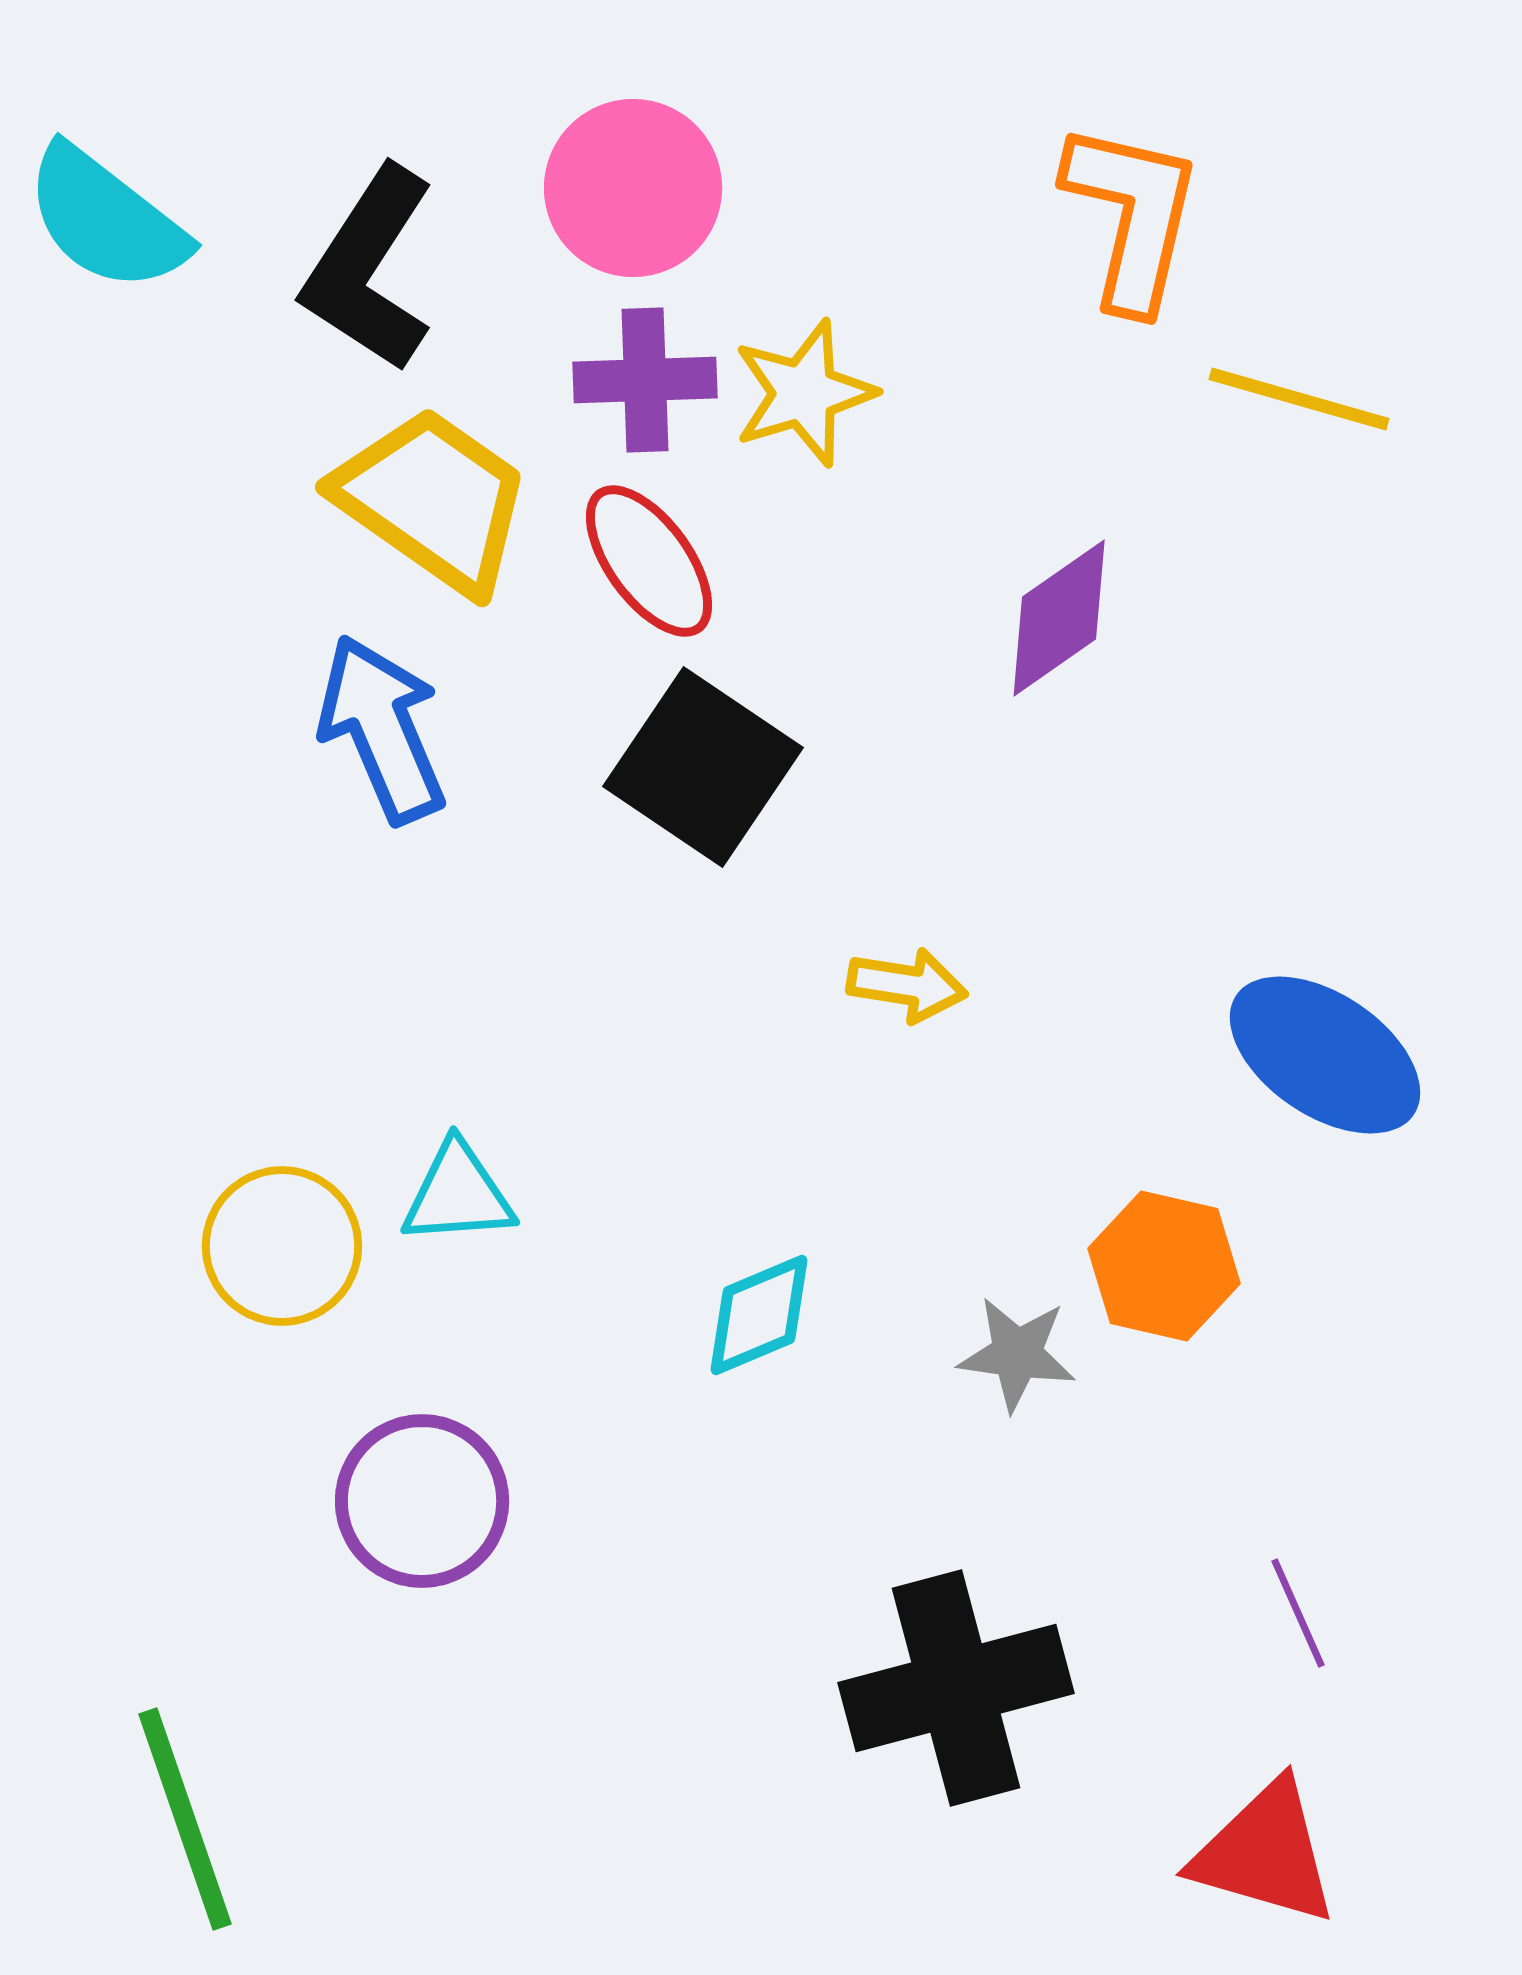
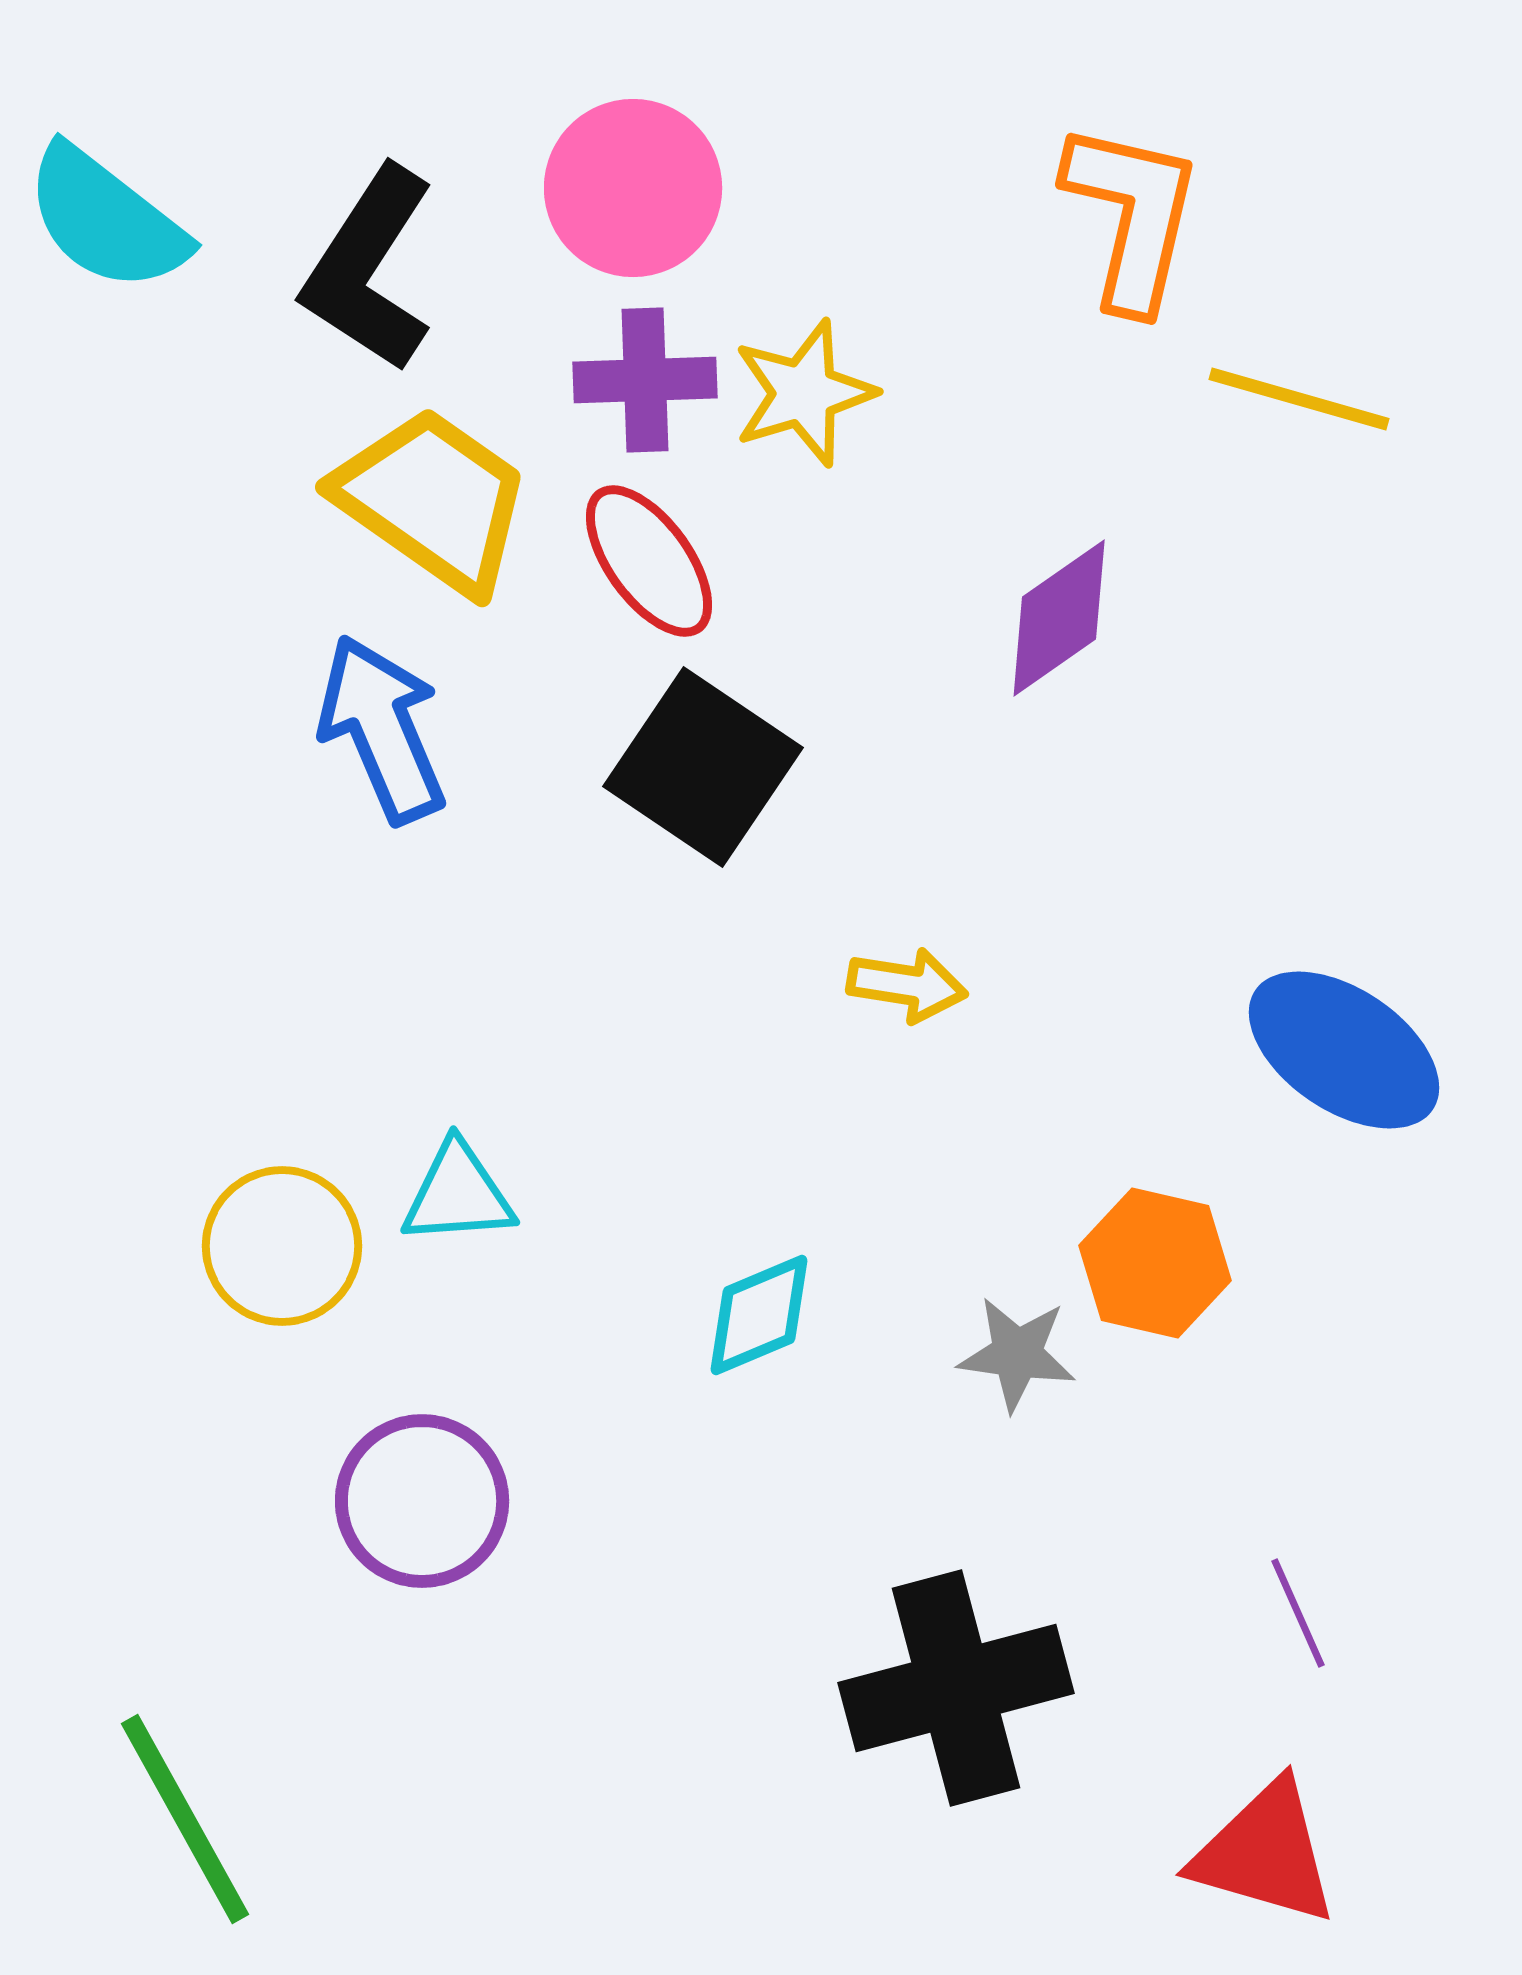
blue ellipse: moved 19 px right, 5 px up
orange hexagon: moved 9 px left, 3 px up
green line: rotated 10 degrees counterclockwise
